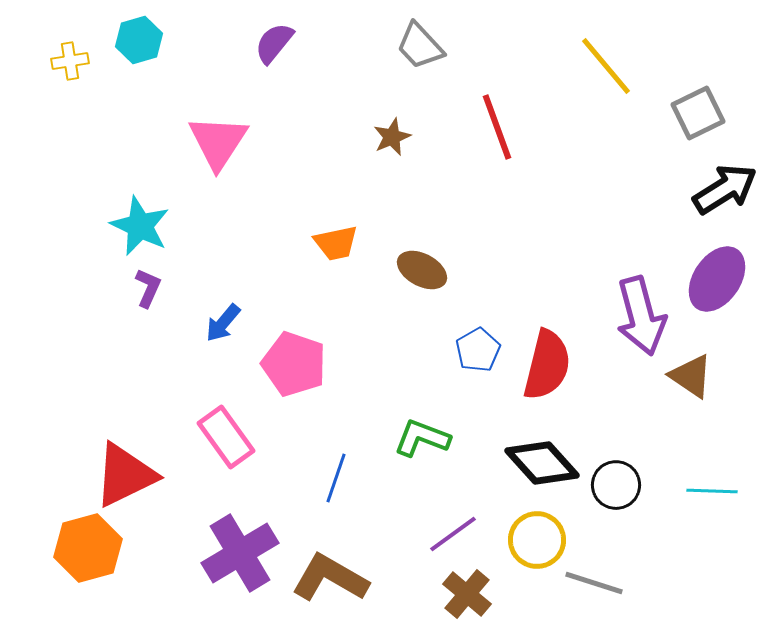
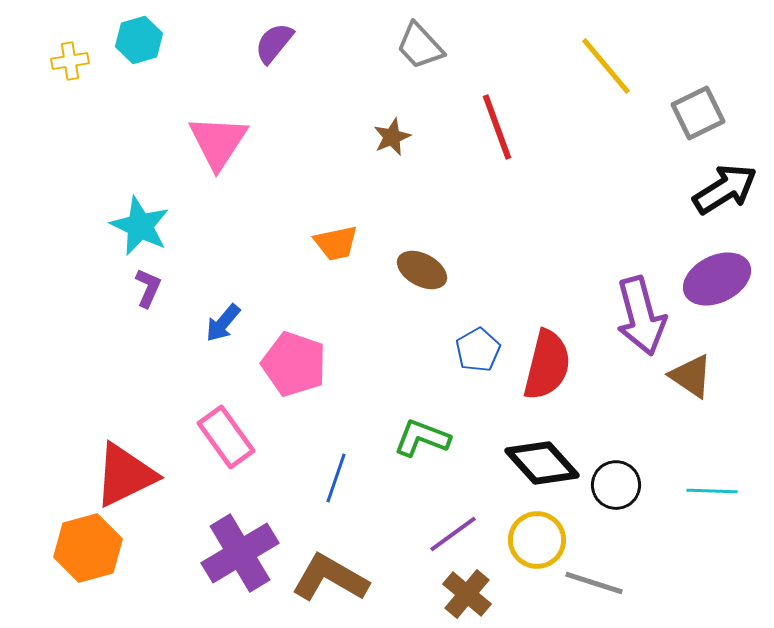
purple ellipse: rotated 30 degrees clockwise
